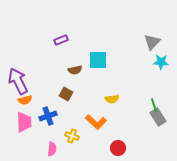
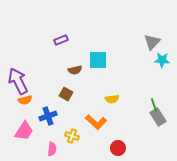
cyan star: moved 1 px right, 2 px up
pink trapezoid: moved 9 px down; rotated 35 degrees clockwise
